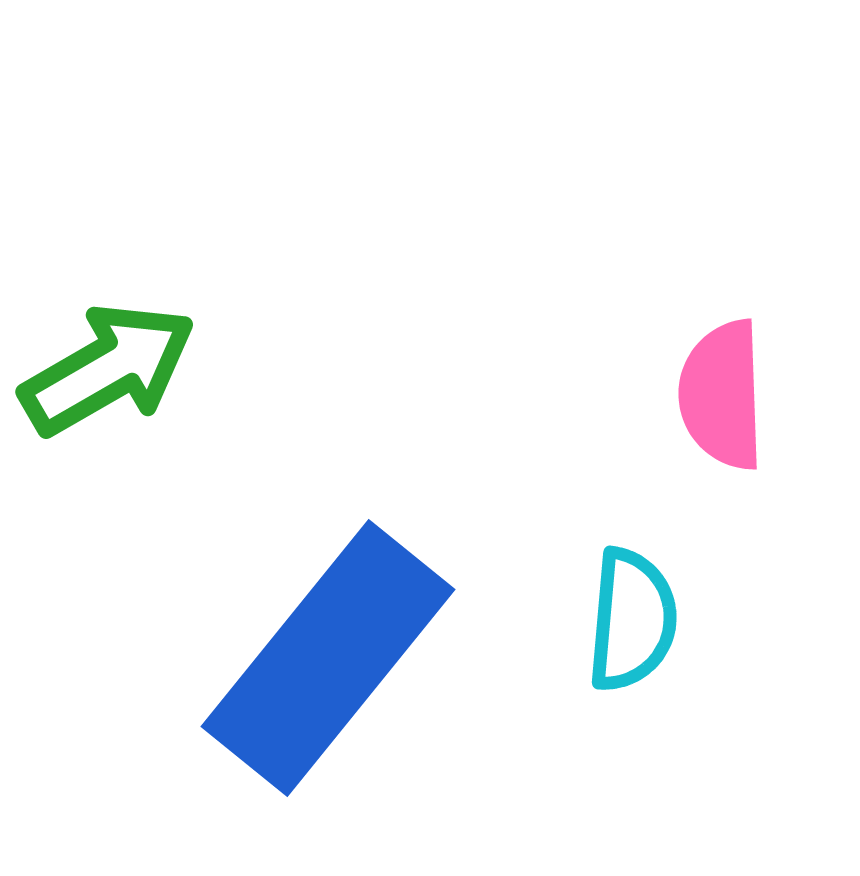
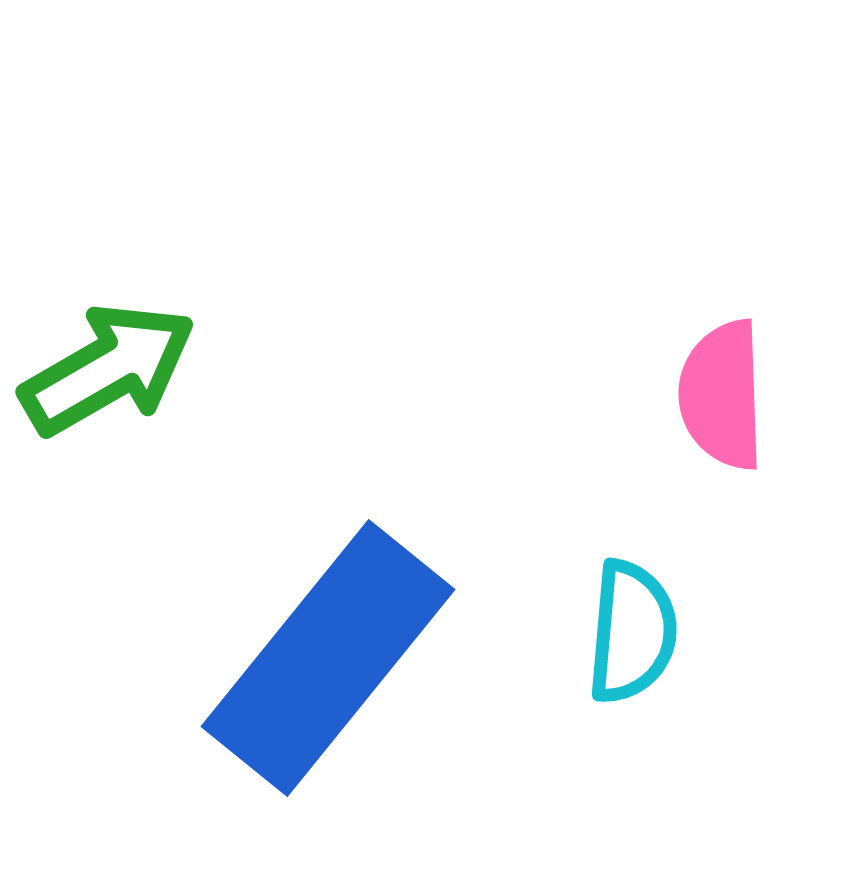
cyan semicircle: moved 12 px down
